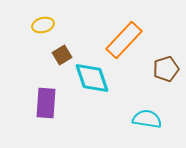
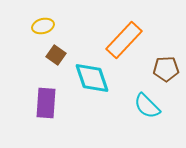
yellow ellipse: moved 1 px down
brown square: moved 6 px left; rotated 24 degrees counterclockwise
brown pentagon: rotated 15 degrees clockwise
cyan semicircle: moved 13 px up; rotated 144 degrees counterclockwise
